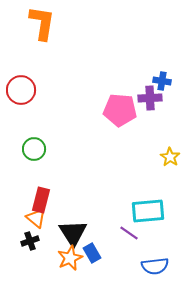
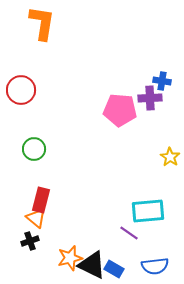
black triangle: moved 19 px right, 32 px down; rotated 32 degrees counterclockwise
blue rectangle: moved 22 px right, 16 px down; rotated 30 degrees counterclockwise
orange star: rotated 10 degrees clockwise
